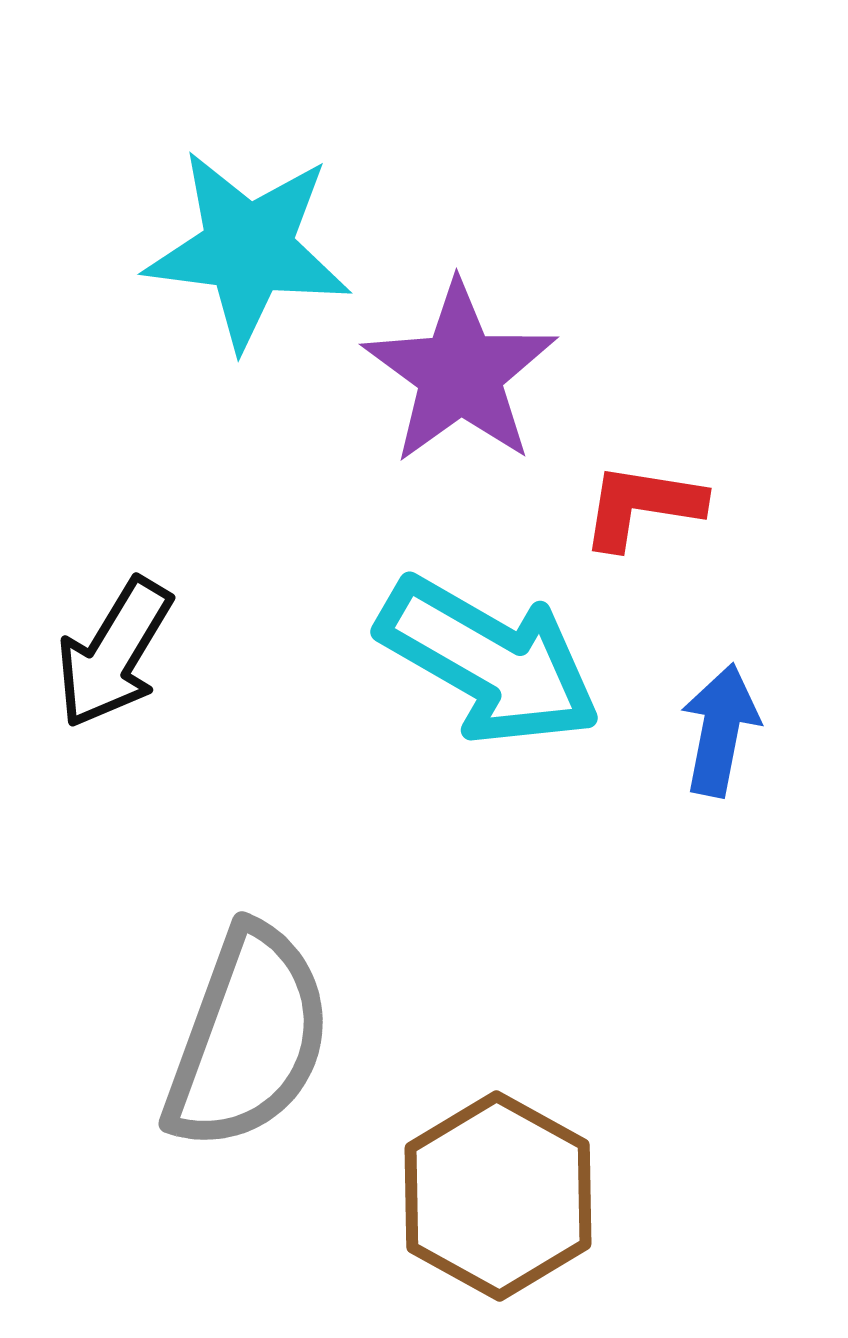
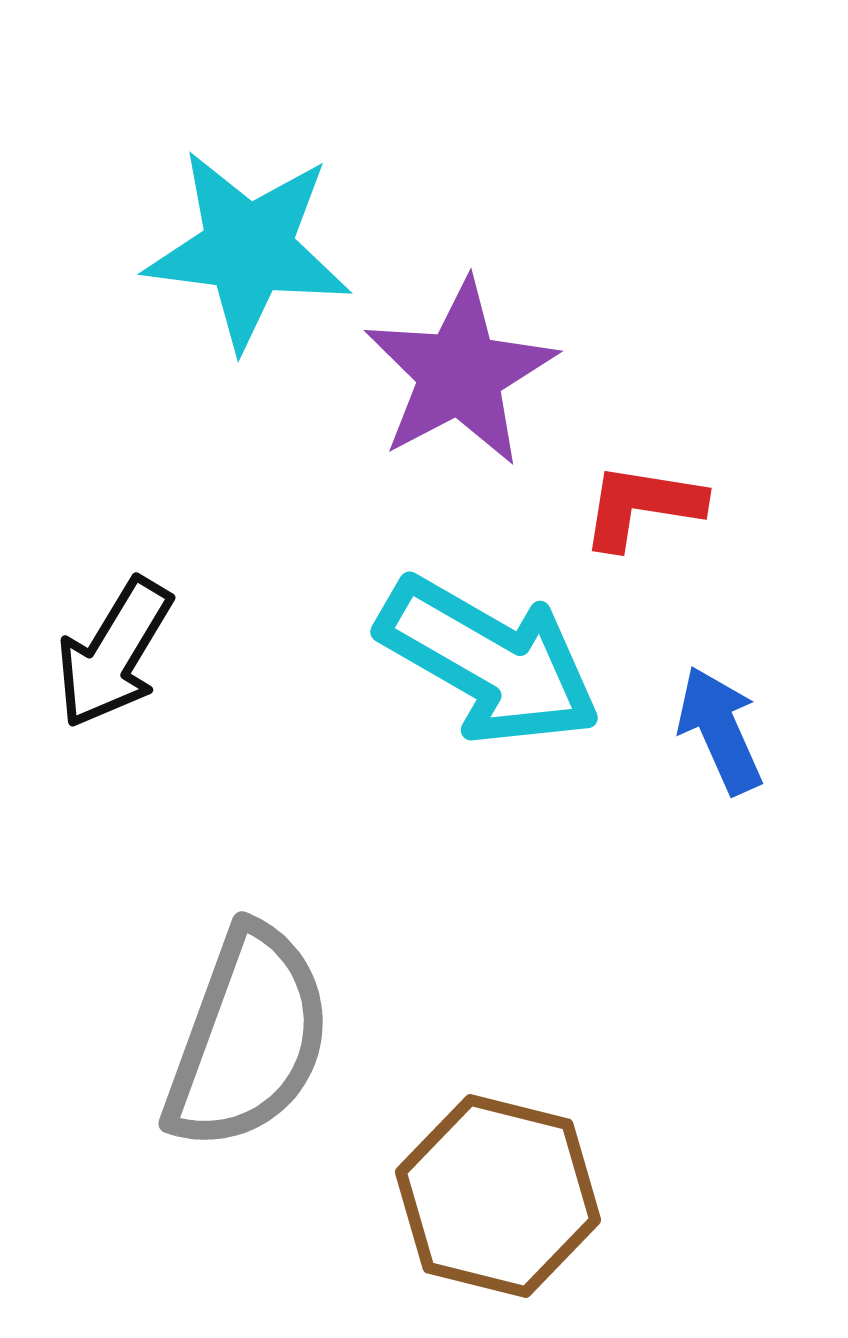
purple star: rotated 8 degrees clockwise
blue arrow: rotated 35 degrees counterclockwise
brown hexagon: rotated 15 degrees counterclockwise
